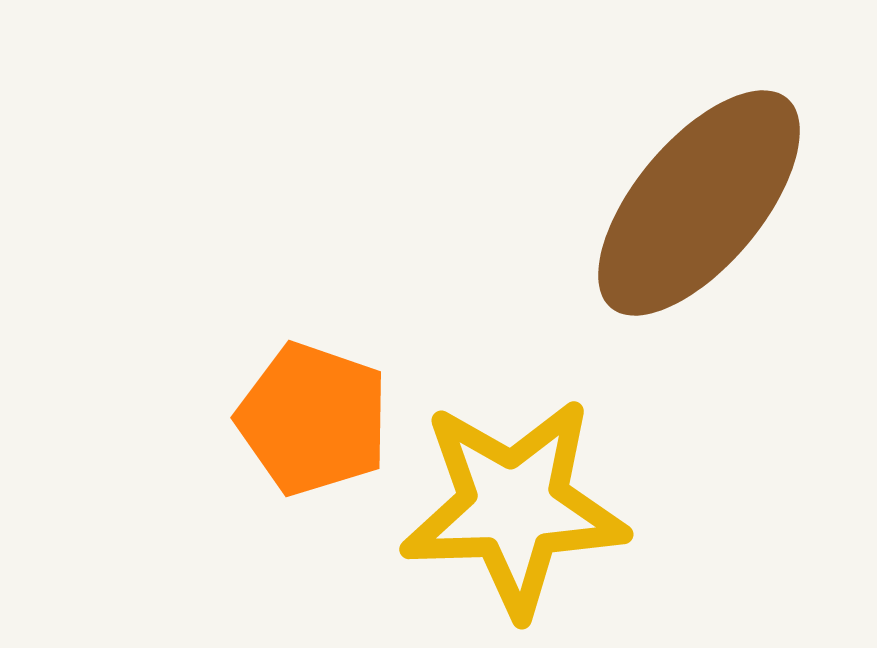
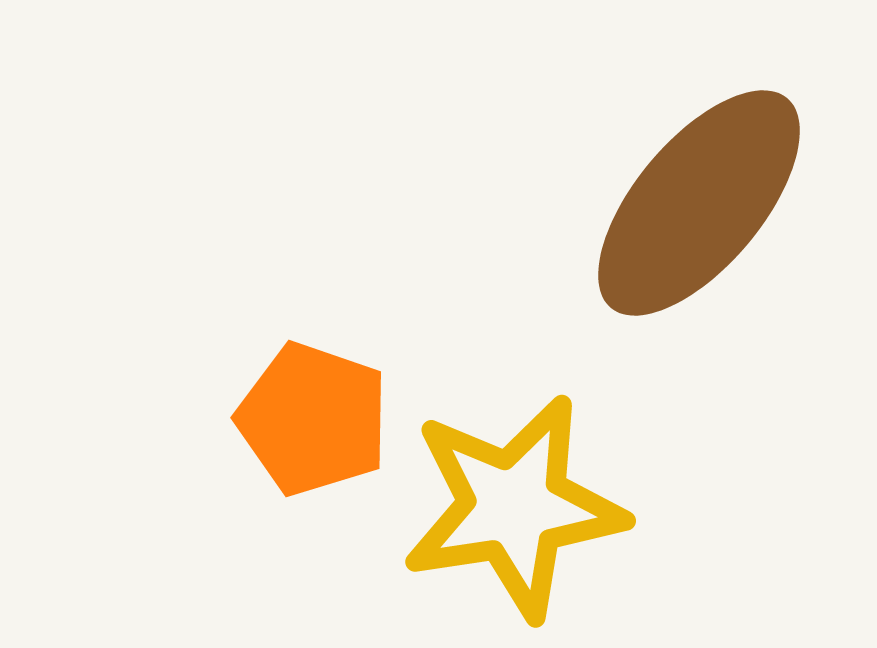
yellow star: rotated 7 degrees counterclockwise
